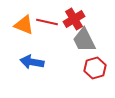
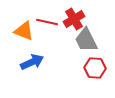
orange triangle: moved 6 px down
gray trapezoid: moved 2 px right
blue arrow: rotated 145 degrees clockwise
red hexagon: rotated 20 degrees clockwise
